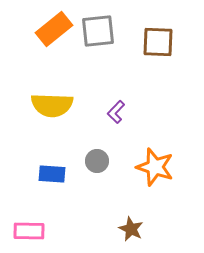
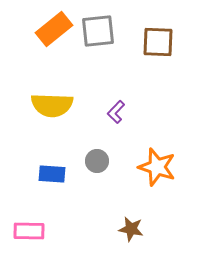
orange star: moved 2 px right
brown star: rotated 15 degrees counterclockwise
